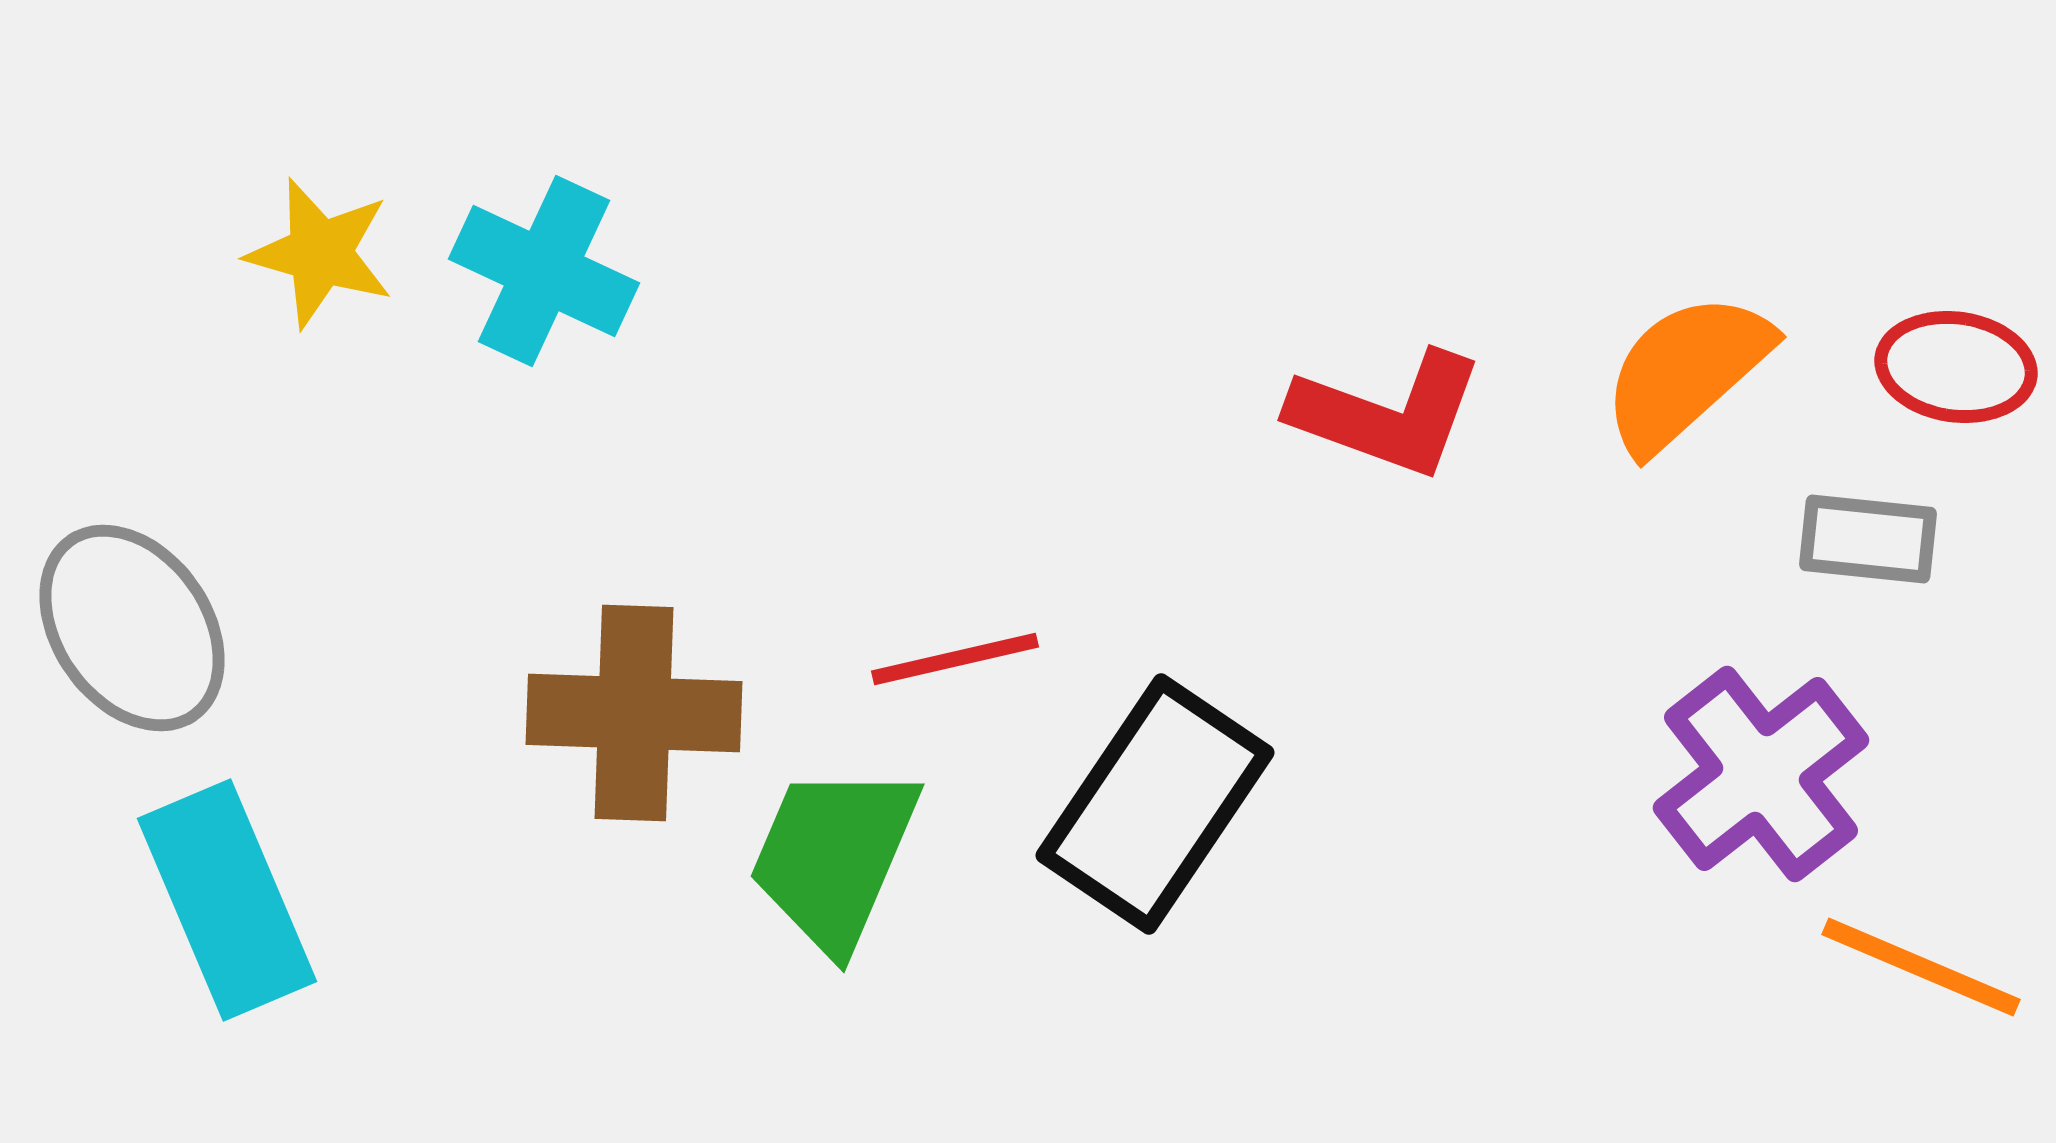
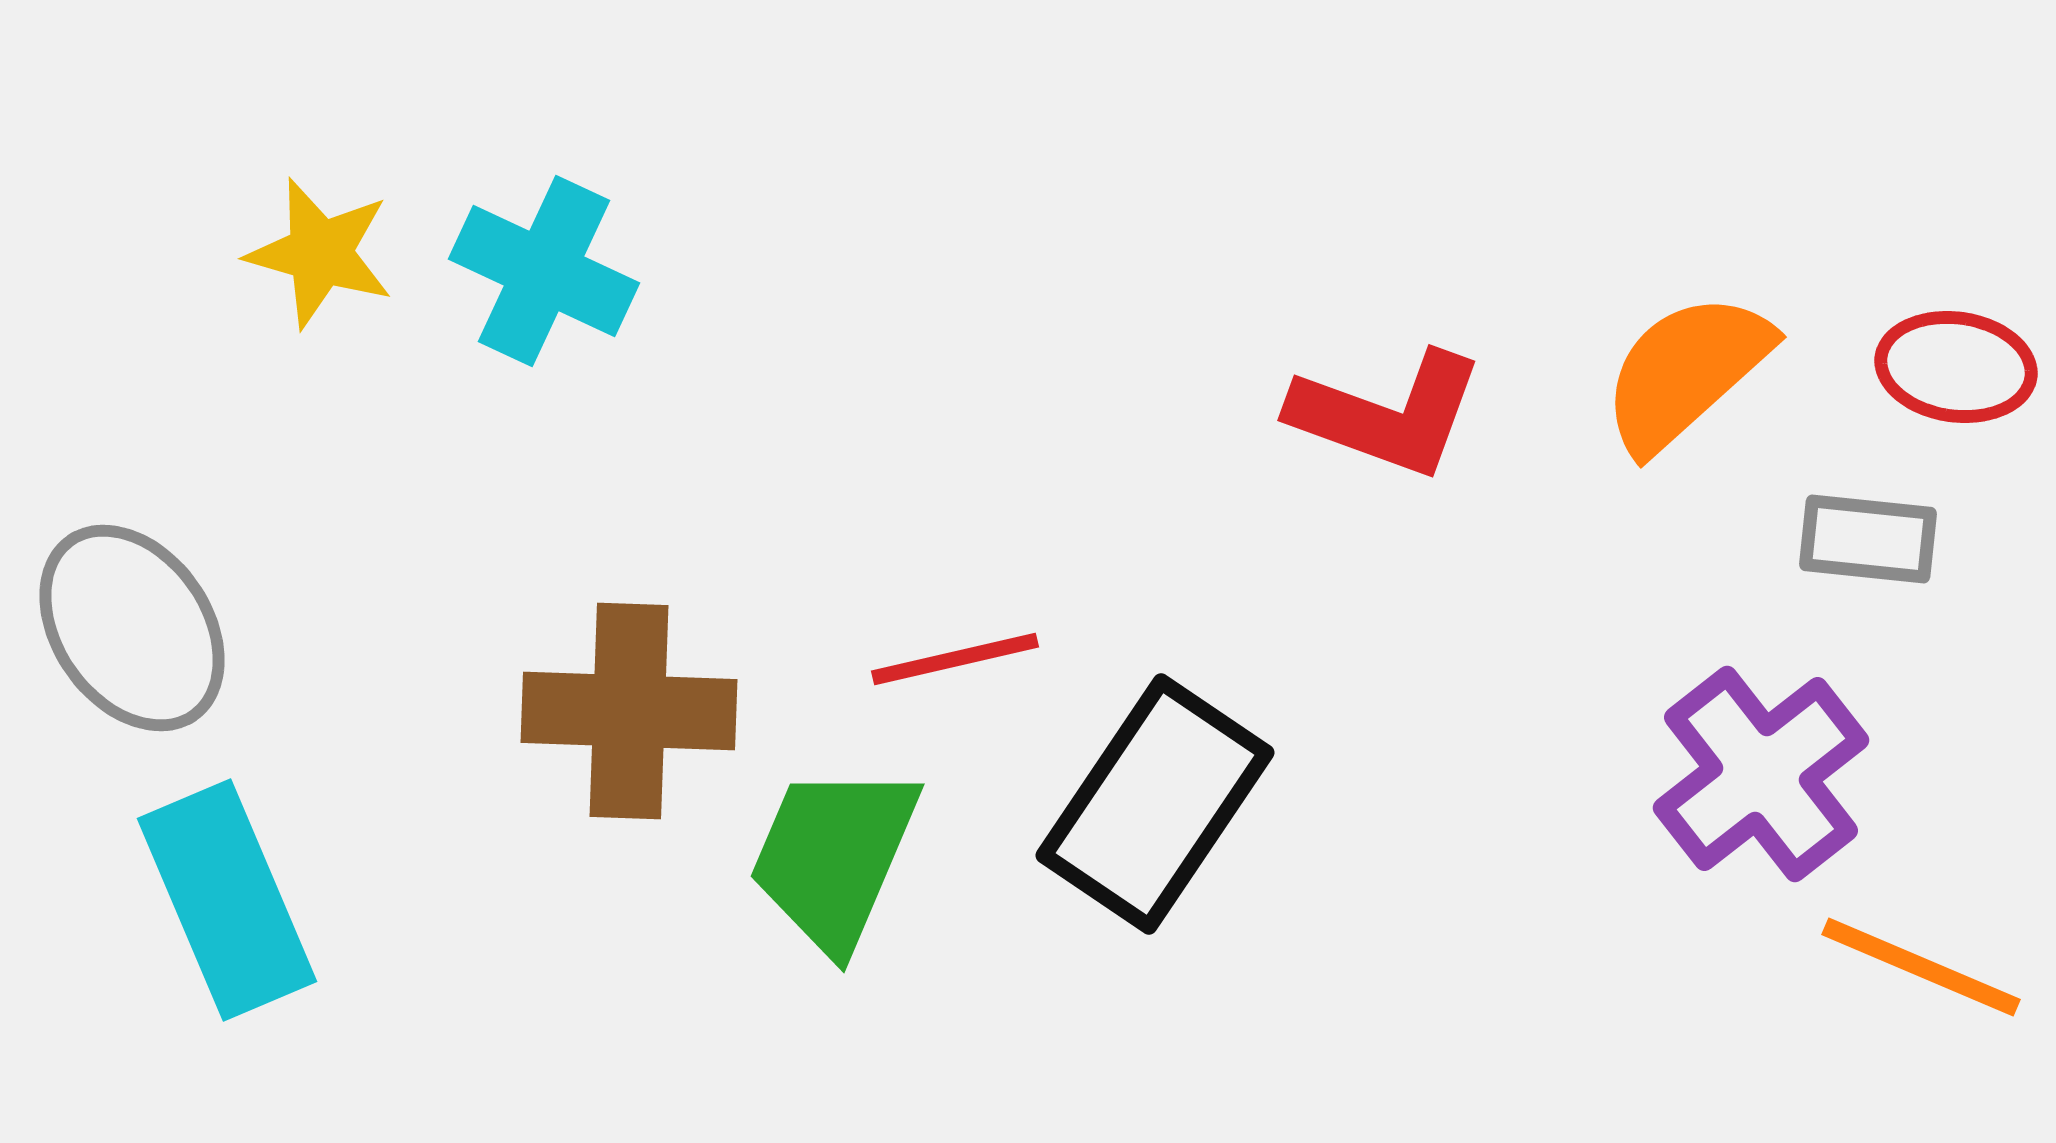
brown cross: moved 5 px left, 2 px up
